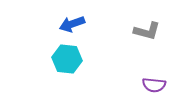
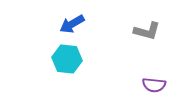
blue arrow: rotated 10 degrees counterclockwise
